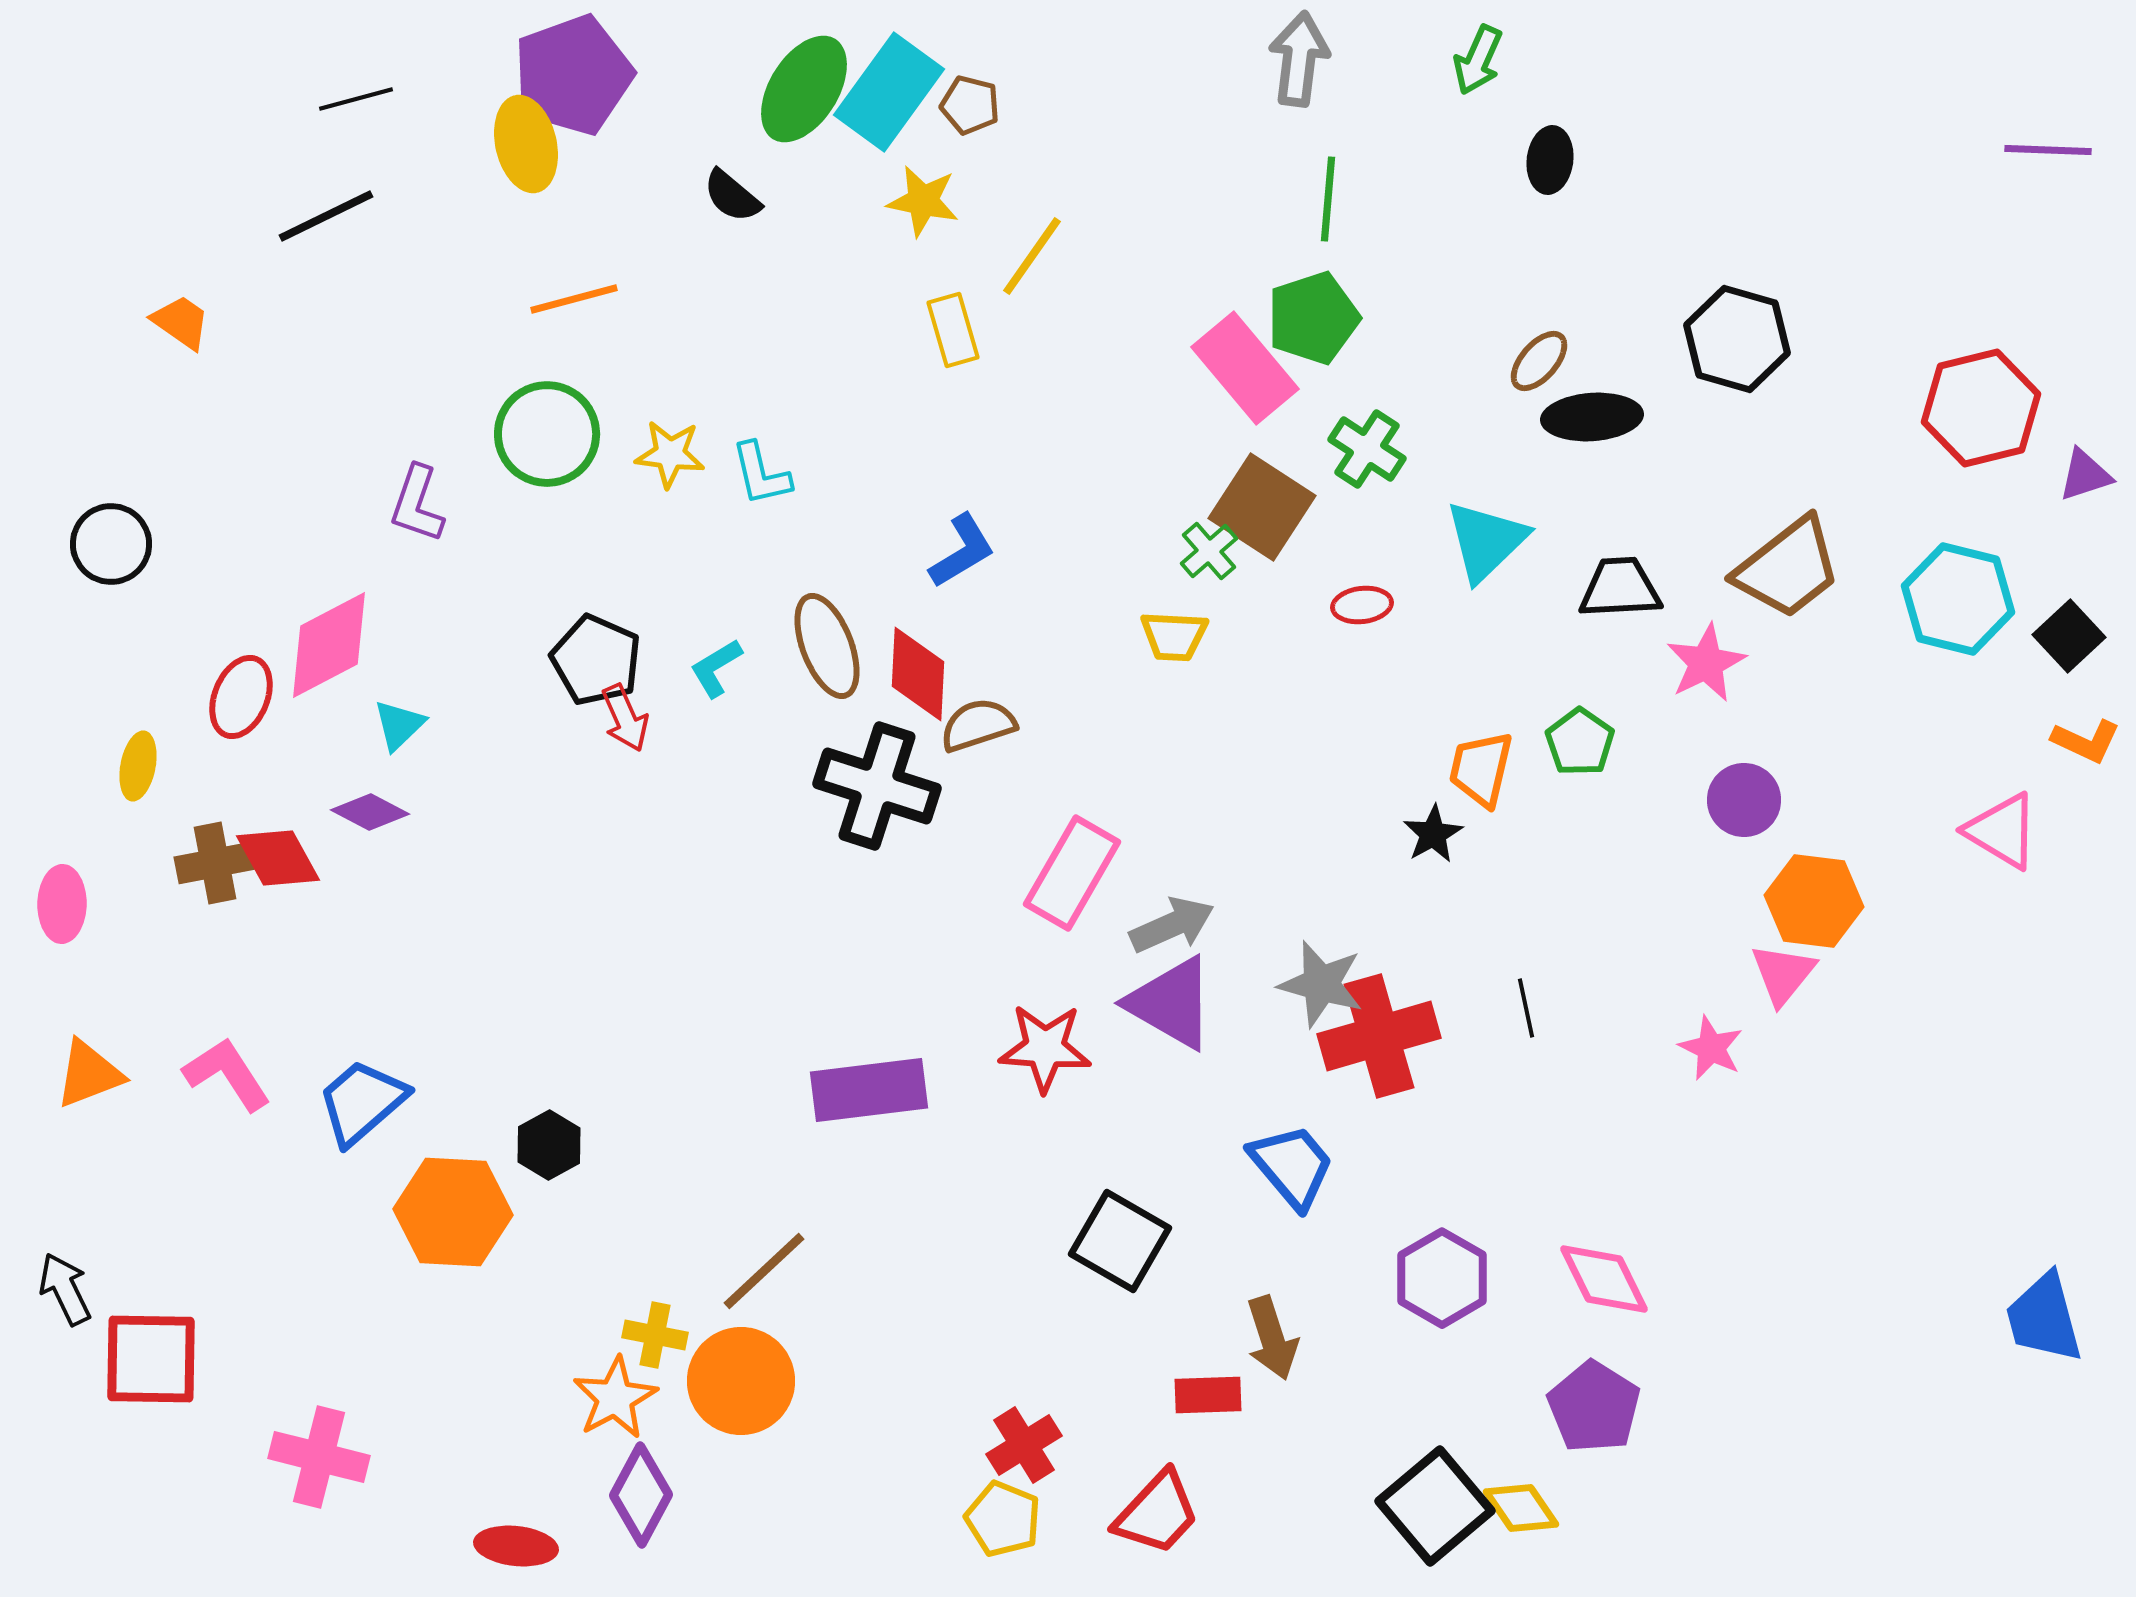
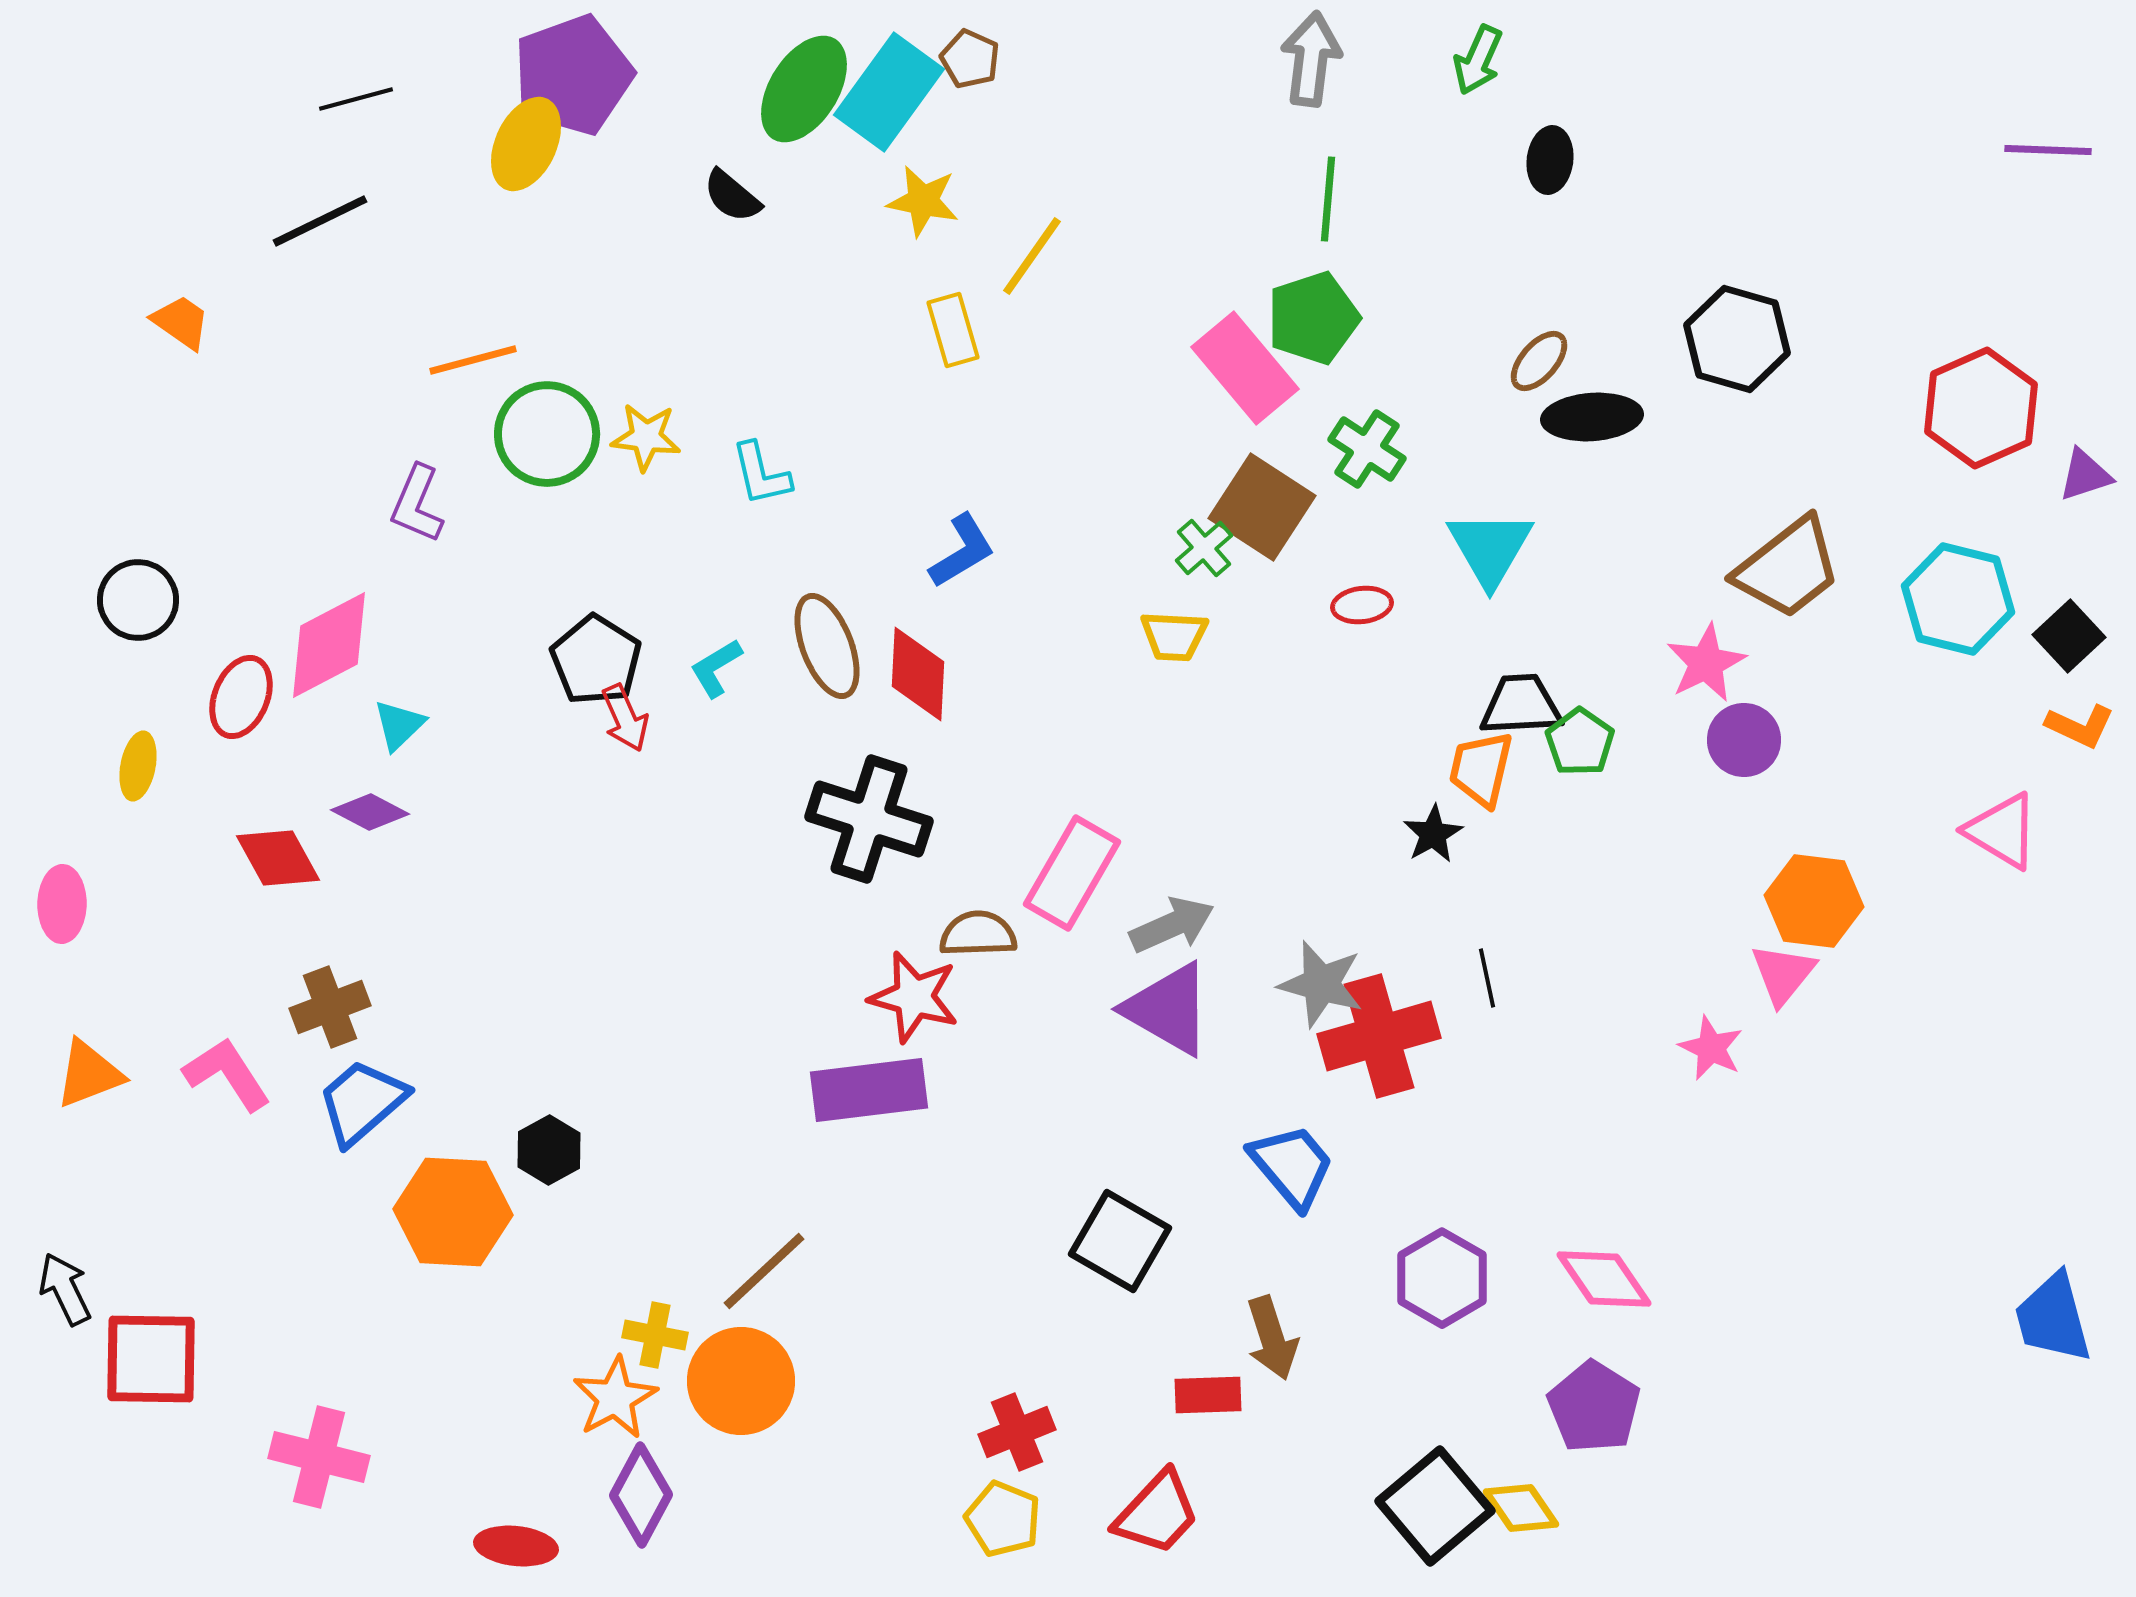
gray arrow at (1299, 59): moved 12 px right
brown pentagon at (970, 105): moved 46 px up; rotated 10 degrees clockwise
yellow ellipse at (526, 144): rotated 38 degrees clockwise
black line at (326, 216): moved 6 px left, 5 px down
orange line at (574, 299): moved 101 px left, 61 px down
red hexagon at (1981, 408): rotated 10 degrees counterclockwise
yellow star at (670, 454): moved 24 px left, 17 px up
purple L-shape at (417, 504): rotated 4 degrees clockwise
cyan triangle at (1486, 541): moved 4 px right, 7 px down; rotated 16 degrees counterclockwise
black circle at (111, 544): moved 27 px right, 56 px down
green cross at (1209, 551): moved 5 px left, 3 px up
black trapezoid at (1620, 588): moved 99 px left, 117 px down
black pentagon at (596, 660): rotated 8 degrees clockwise
brown semicircle at (978, 725): moved 209 px down; rotated 16 degrees clockwise
orange L-shape at (2086, 741): moved 6 px left, 15 px up
black cross at (877, 786): moved 8 px left, 33 px down
purple circle at (1744, 800): moved 60 px up
brown cross at (215, 863): moved 115 px right, 144 px down; rotated 10 degrees counterclockwise
purple triangle at (1171, 1003): moved 3 px left, 6 px down
black line at (1526, 1008): moved 39 px left, 30 px up
red star at (1045, 1048): moved 131 px left, 51 px up; rotated 12 degrees clockwise
black hexagon at (549, 1145): moved 5 px down
pink diamond at (1604, 1279): rotated 8 degrees counterclockwise
blue trapezoid at (2044, 1318): moved 9 px right
red cross at (1024, 1445): moved 7 px left, 13 px up; rotated 10 degrees clockwise
